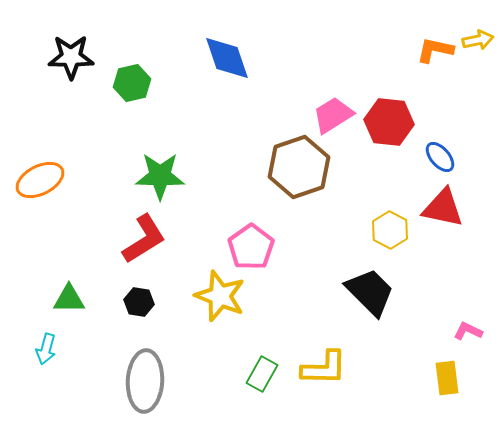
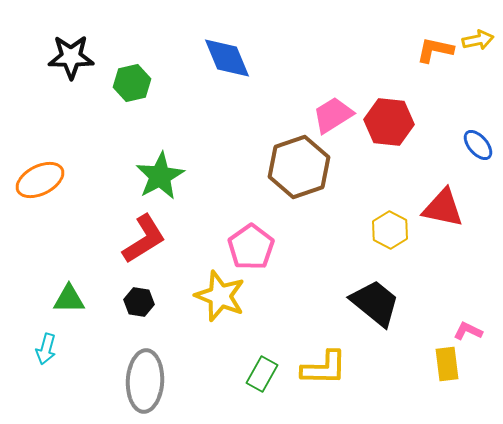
blue diamond: rotated 4 degrees counterclockwise
blue ellipse: moved 38 px right, 12 px up
green star: rotated 30 degrees counterclockwise
black trapezoid: moved 5 px right, 11 px down; rotated 6 degrees counterclockwise
yellow rectangle: moved 14 px up
